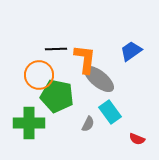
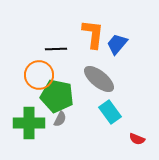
blue trapezoid: moved 14 px left, 7 px up; rotated 15 degrees counterclockwise
orange L-shape: moved 8 px right, 25 px up
gray semicircle: moved 28 px left, 5 px up
